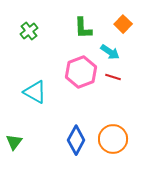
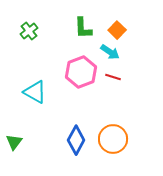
orange square: moved 6 px left, 6 px down
